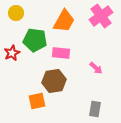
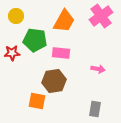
yellow circle: moved 3 px down
red star: rotated 21 degrees clockwise
pink arrow: moved 2 px right, 1 px down; rotated 32 degrees counterclockwise
orange square: rotated 24 degrees clockwise
